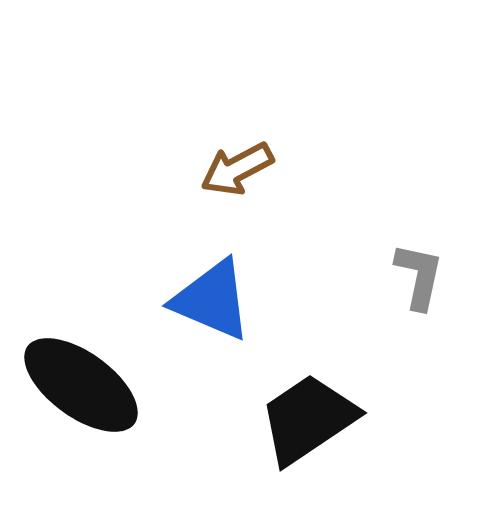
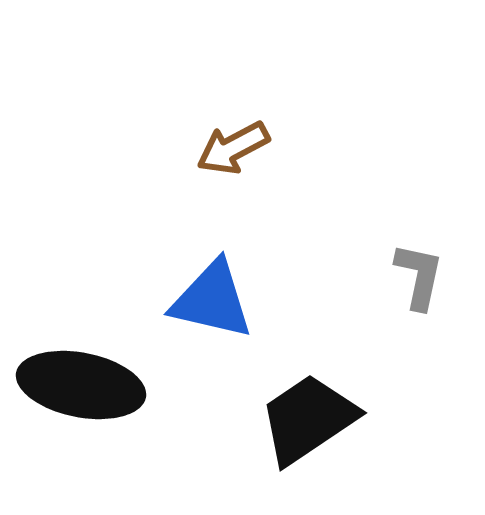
brown arrow: moved 4 px left, 21 px up
blue triangle: rotated 10 degrees counterclockwise
black ellipse: rotated 25 degrees counterclockwise
